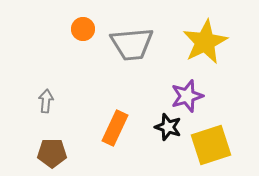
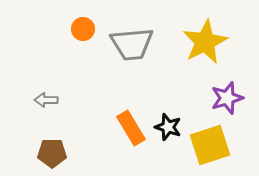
purple star: moved 40 px right, 2 px down
gray arrow: moved 1 px up; rotated 95 degrees counterclockwise
orange rectangle: moved 16 px right; rotated 56 degrees counterclockwise
yellow square: moved 1 px left
